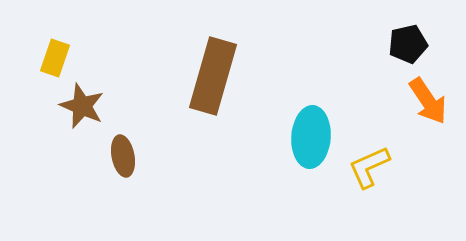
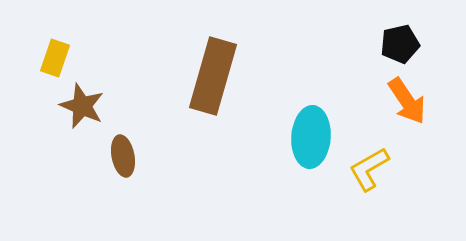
black pentagon: moved 8 px left
orange arrow: moved 21 px left
yellow L-shape: moved 2 px down; rotated 6 degrees counterclockwise
